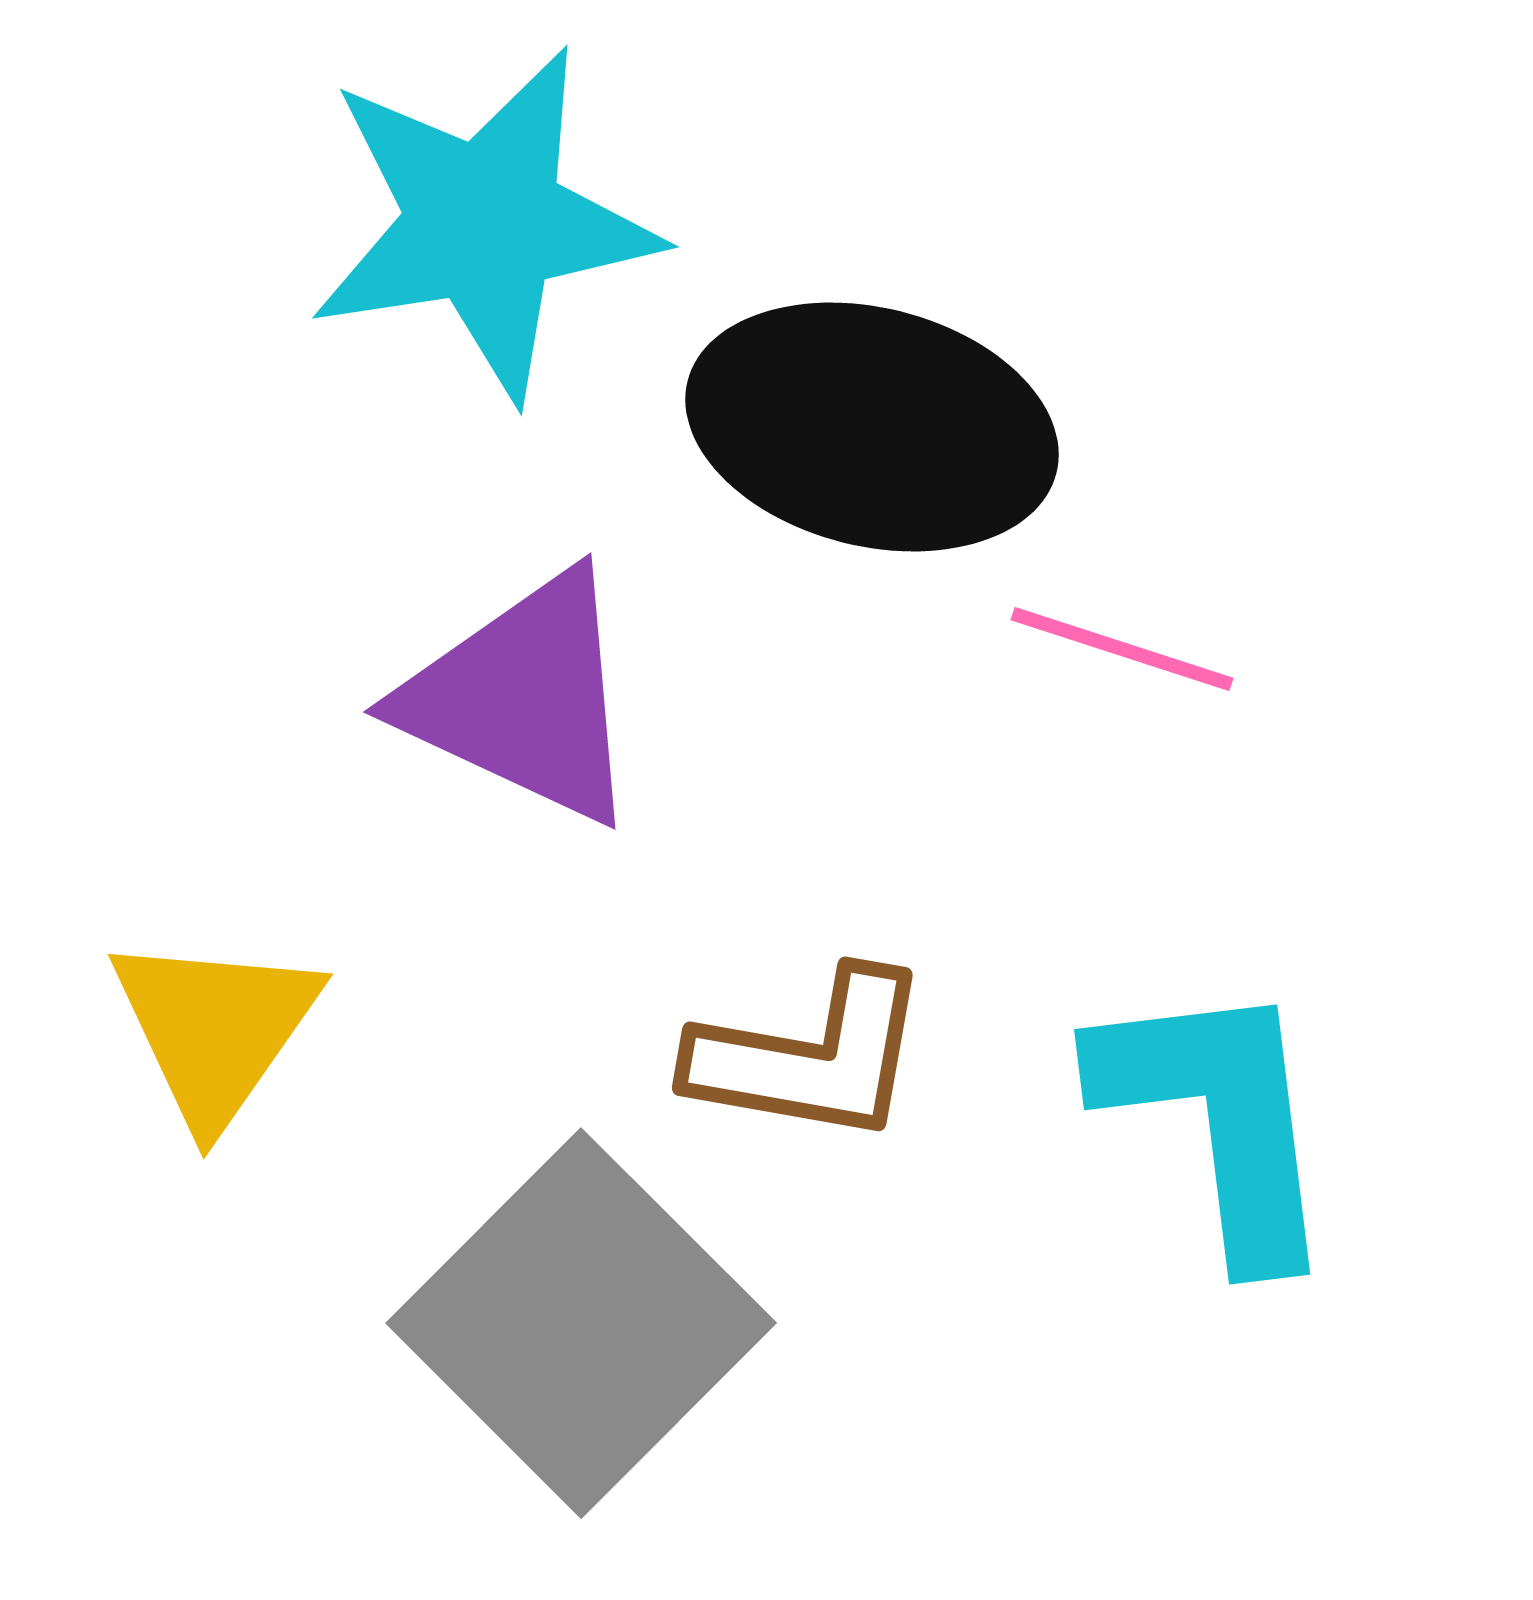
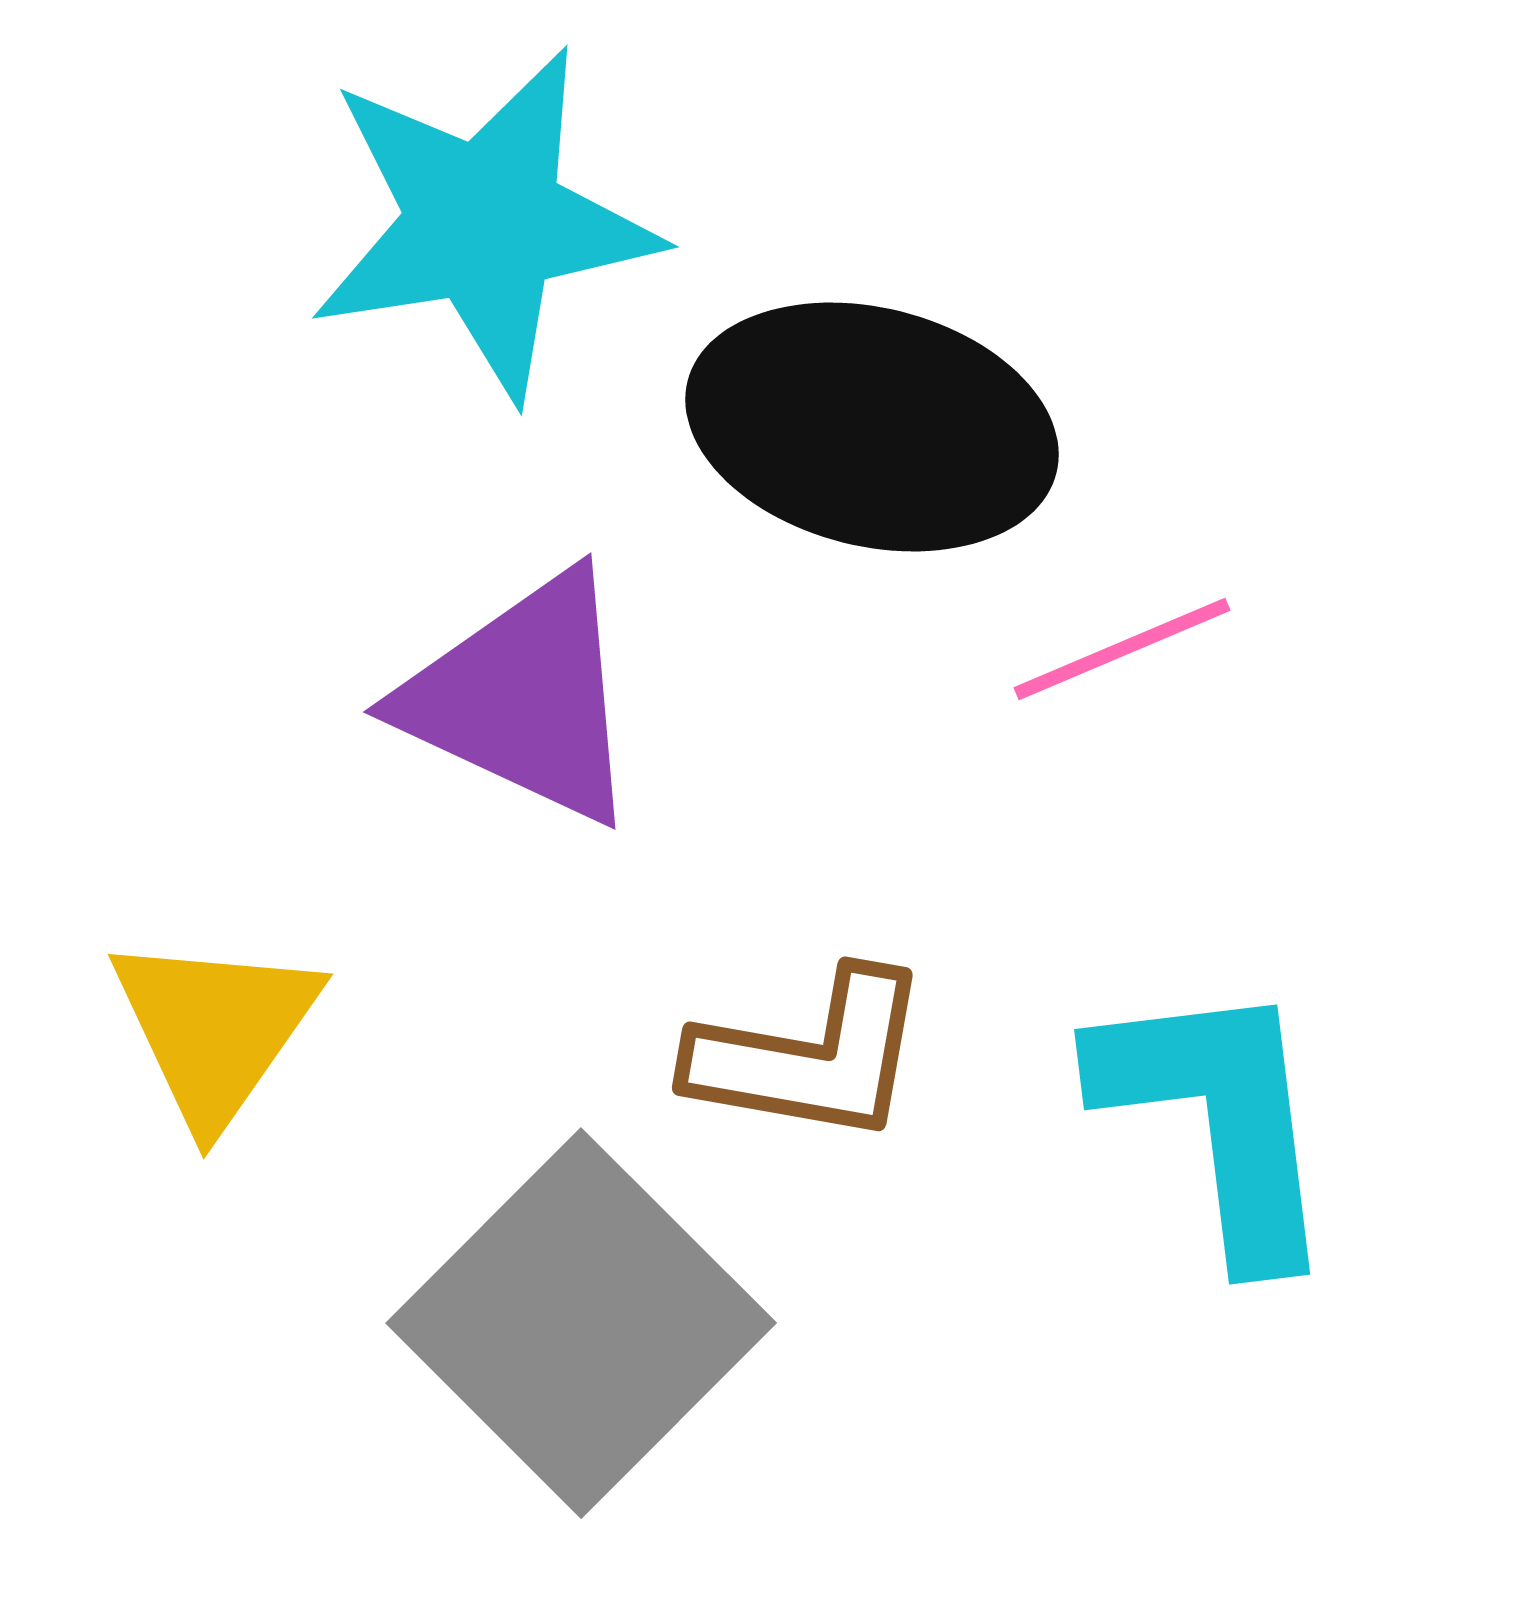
pink line: rotated 41 degrees counterclockwise
